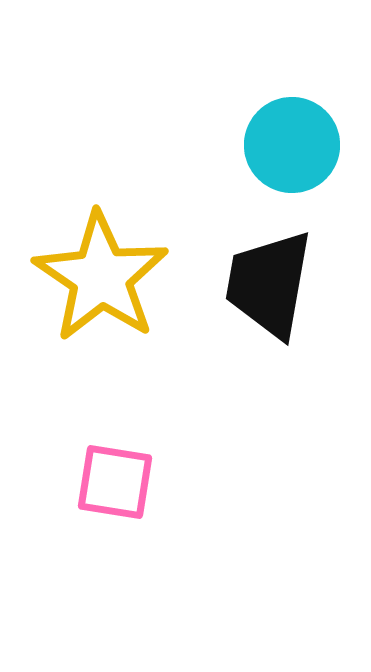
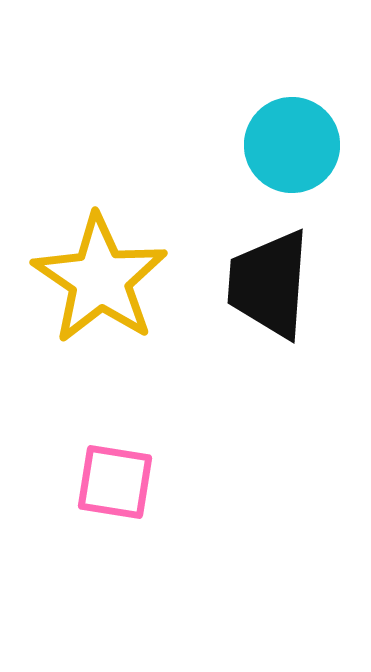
yellow star: moved 1 px left, 2 px down
black trapezoid: rotated 6 degrees counterclockwise
